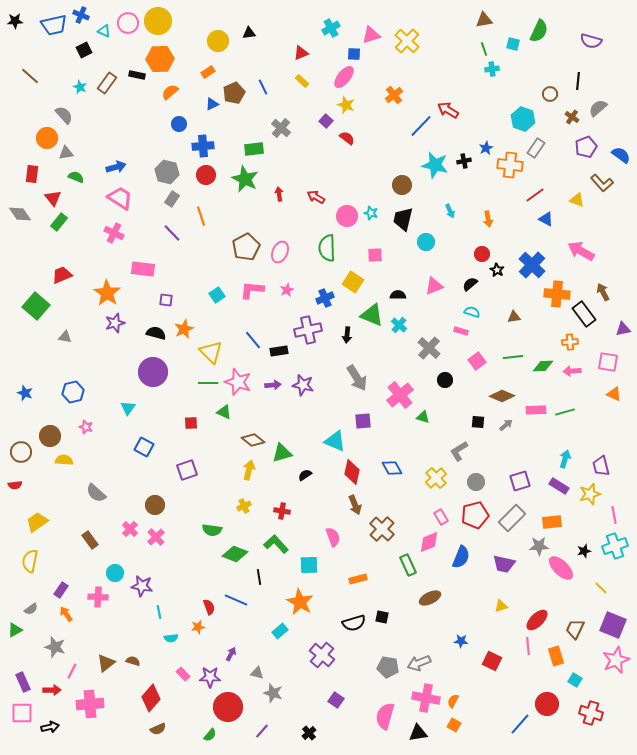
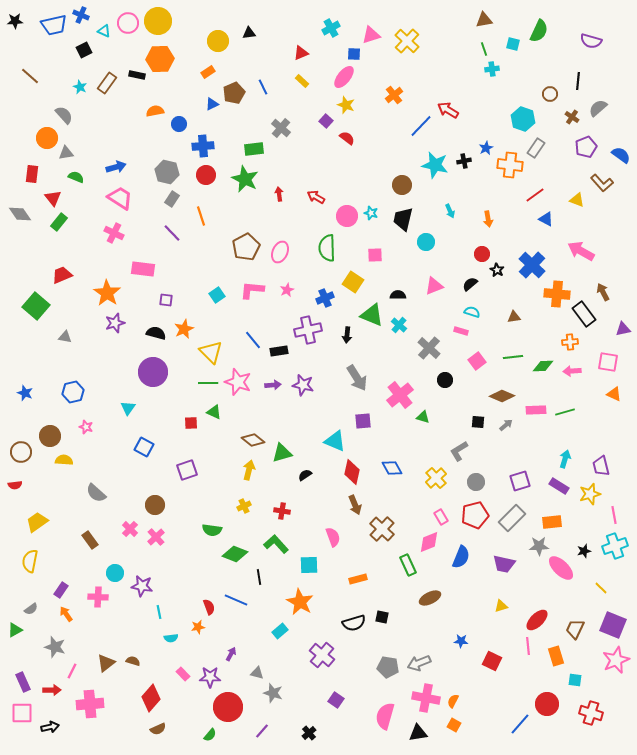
orange semicircle at (170, 92): moved 15 px left, 19 px down; rotated 30 degrees clockwise
green triangle at (224, 412): moved 10 px left
cyan square at (575, 680): rotated 24 degrees counterclockwise
